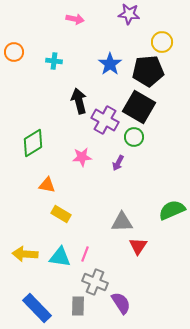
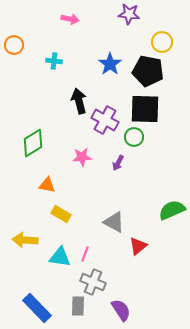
pink arrow: moved 5 px left
orange circle: moved 7 px up
black pentagon: rotated 16 degrees clockwise
black square: moved 6 px right, 2 px down; rotated 28 degrees counterclockwise
gray triangle: moved 8 px left; rotated 30 degrees clockwise
red triangle: rotated 18 degrees clockwise
yellow arrow: moved 14 px up
gray cross: moved 2 px left
purple semicircle: moved 7 px down
